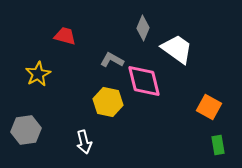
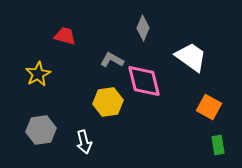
white trapezoid: moved 14 px right, 8 px down
yellow hexagon: rotated 20 degrees counterclockwise
gray hexagon: moved 15 px right
